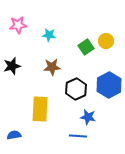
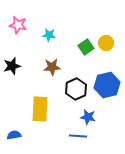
pink star: rotated 18 degrees clockwise
yellow circle: moved 2 px down
blue hexagon: moved 2 px left; rotated 15 degrees clockwise
